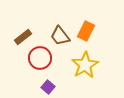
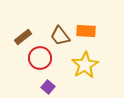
orange rectangle: rotated 66 degrees clockwise
